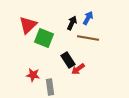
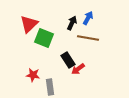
red triangle: moved 1 px right, 1 px up
